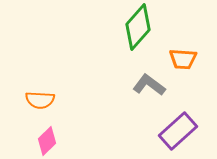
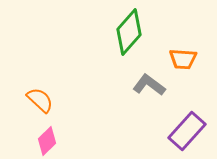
green diamond: moved 9 px left, 5 px down
orange semicircle: rotated 140 degrees counterclockwise
purple rectangle: moved 9 px right; rotated 6 degrees counterclockwise
